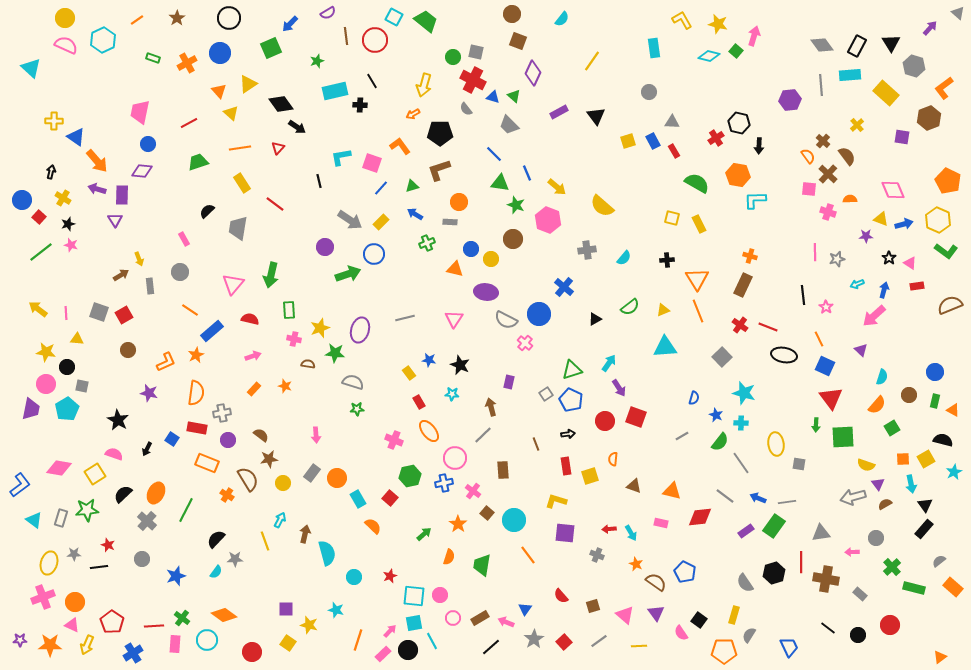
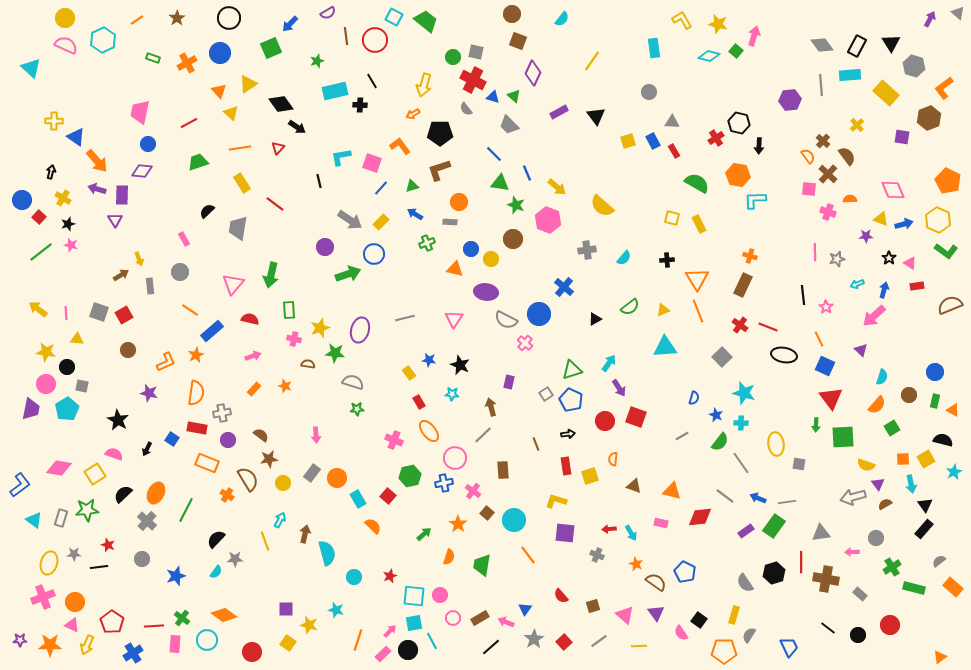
purple arrow at (930, 28): moved 9 px up; rotated 14 degrees counterclockwise
red square at (390, 498): moved 2 px left, 2 px up
green cross at (892, 567): rotated 12 degrees clockwise
